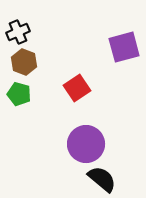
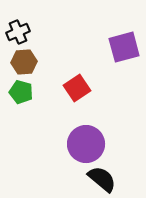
brown hexagon: rotated 25 degrees counterclockwise
green pentagon: moved 2 px right, 2 px up
